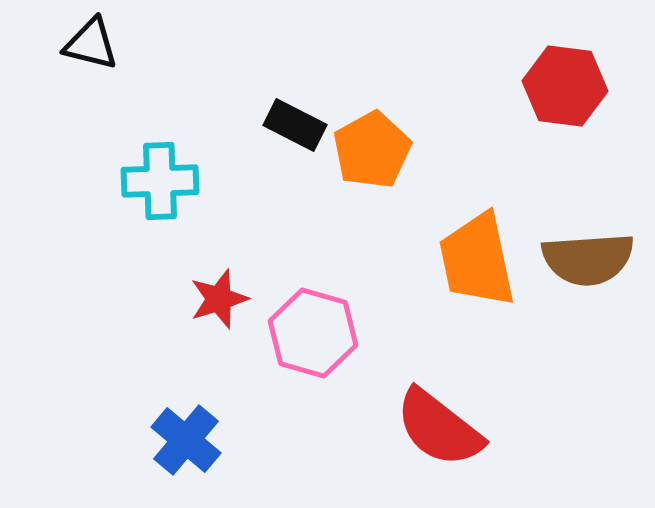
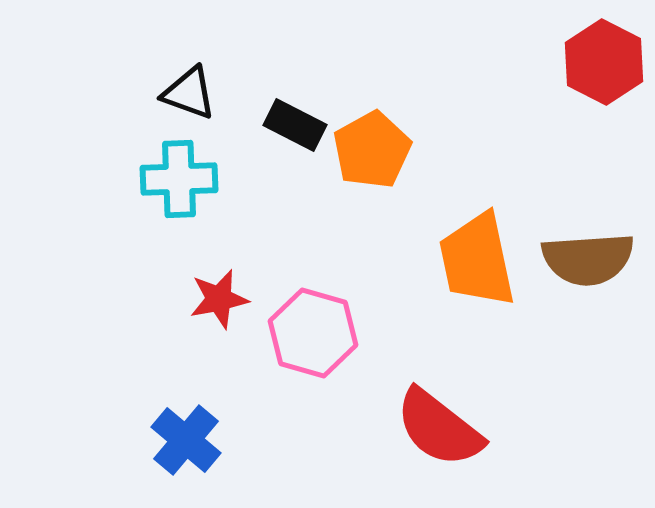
black triangle: moved 98 px right, 49 px down; rotated 6 degrees clockwise
red hexagon: moved 39 px right, 24 px up; rotated 20 degrees clockwise
cyan cross: moved 19 px right, 2 px up
red star: rotated 6 degrees clockwise
